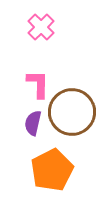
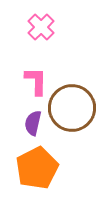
pink L-shape: moved 2 px left, 3 px up
brown circle: moved 4 px up
orange pentagon: moved 15 px left, 2 px up
